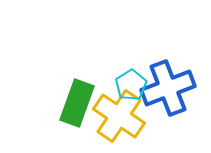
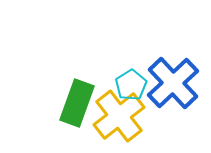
blue cross: moved 5 px right, 5 px up; rotated 22 degrees counterclockwise
yellow cross: rotated 18 degrees clockwise
